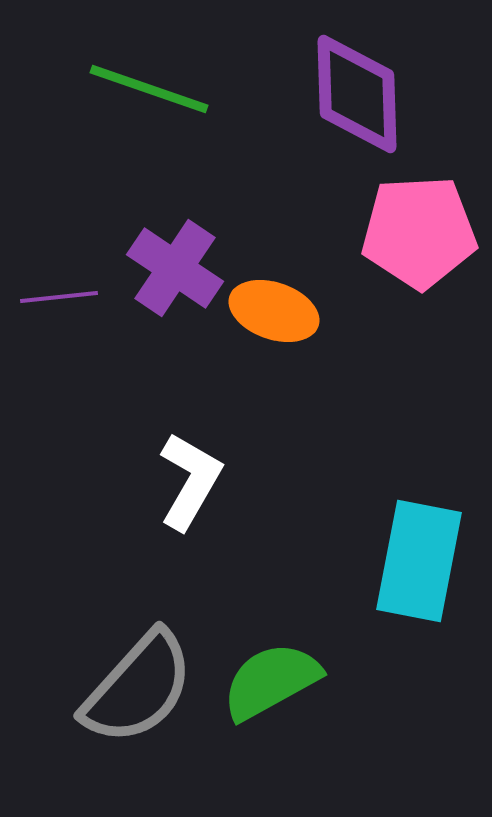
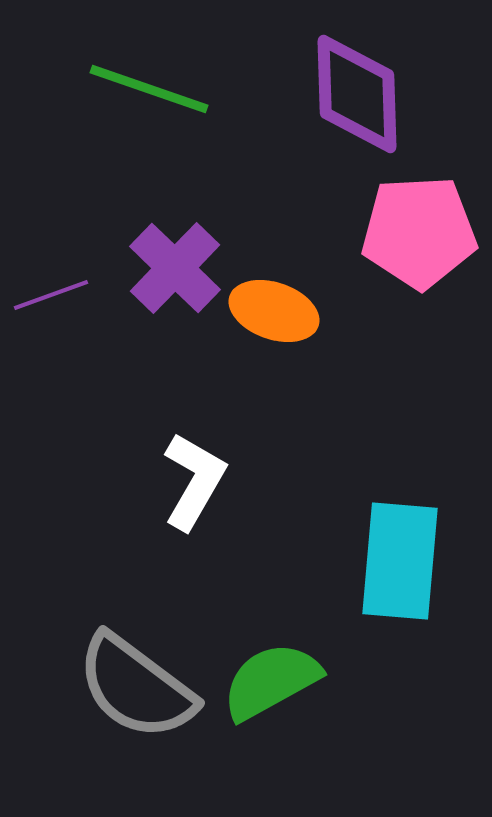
purple cross: rotated 10 degrees clockwise
purple line: moved 8 px left, 2 px up; rotated 14 degrees counterclockwise
white L-shape: moved 4 px right
cyan rectangle: moved 19 px left; rotated 6 degrees counterclockwise
gray semicircle: moved 2 px left, 1 px up; rotated 85 degrees clockwise
